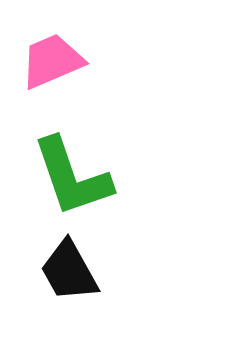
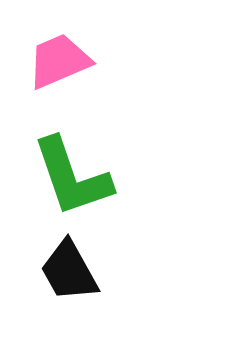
pink trapezoid: moved 7 px right
